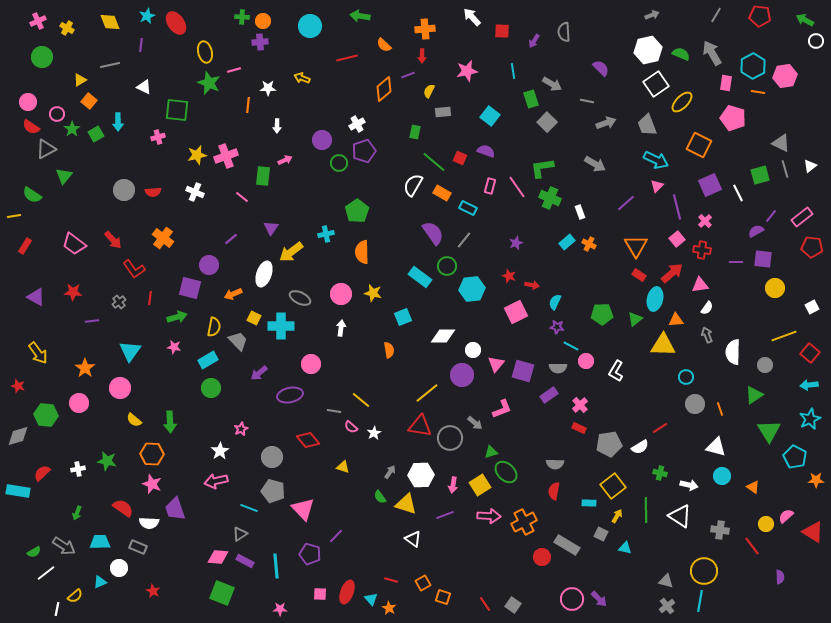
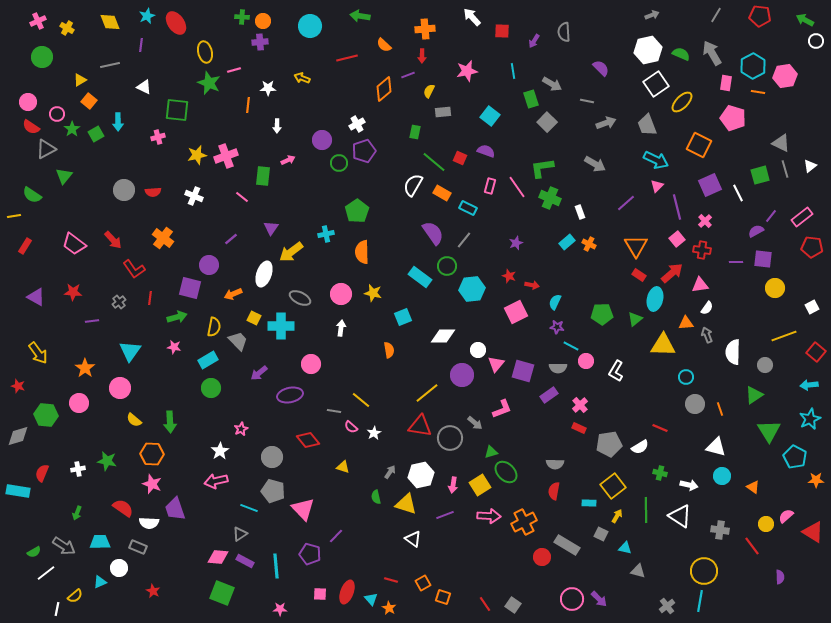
pink arrow at (285, 160): moved 3 px right
white cross at (195, 192): moved 1 px left, 4 px down
orange triangle at (676, 320): moved 10 px right, 3 px down
white circle at (473, 350): moved 5 px right
red square at (810, 353): moved 6 px right, 1 px up
red line at (660, 428): rotated 56 degrees clockwise
red semicircle at (42, 473): rotated 24 degrees counterclockwise
white hexagon at (421, 475): rotated 10 degrees counterclockwise
green semicircle at (380, 497): moved 4 px left; rotated 24 degrees clockwise
gray triangle at (666, 581): moved 28 px left, 10 px up
